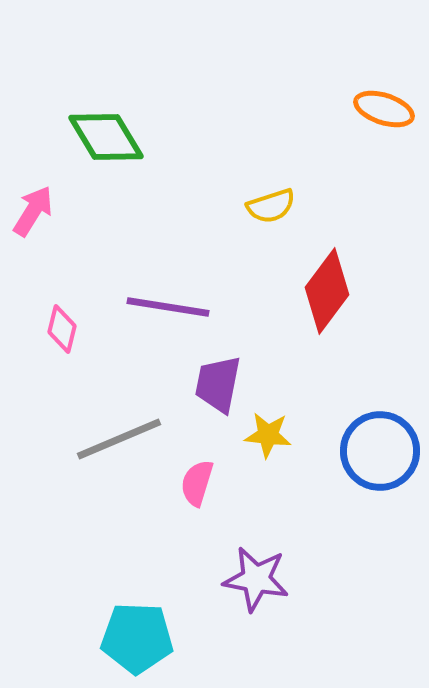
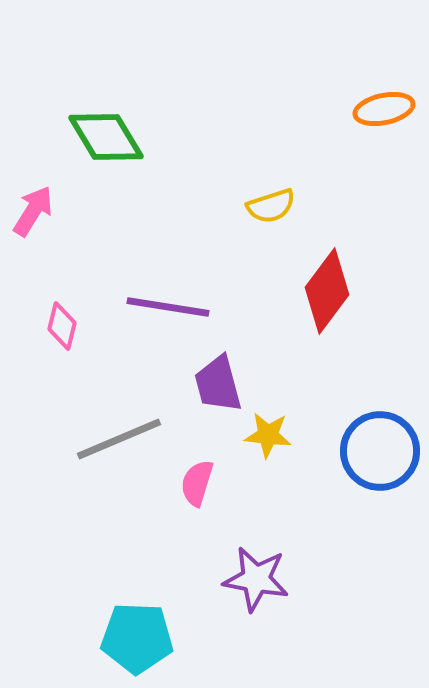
orange ellipse: rotated 30 degrees counterclockwise
pink diamond: moved 3 px up
purple trapezoid: rotated 26 degrees counterclockwise
